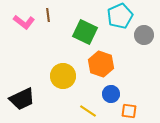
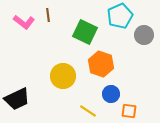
black trapezoid: moved 5 px left
